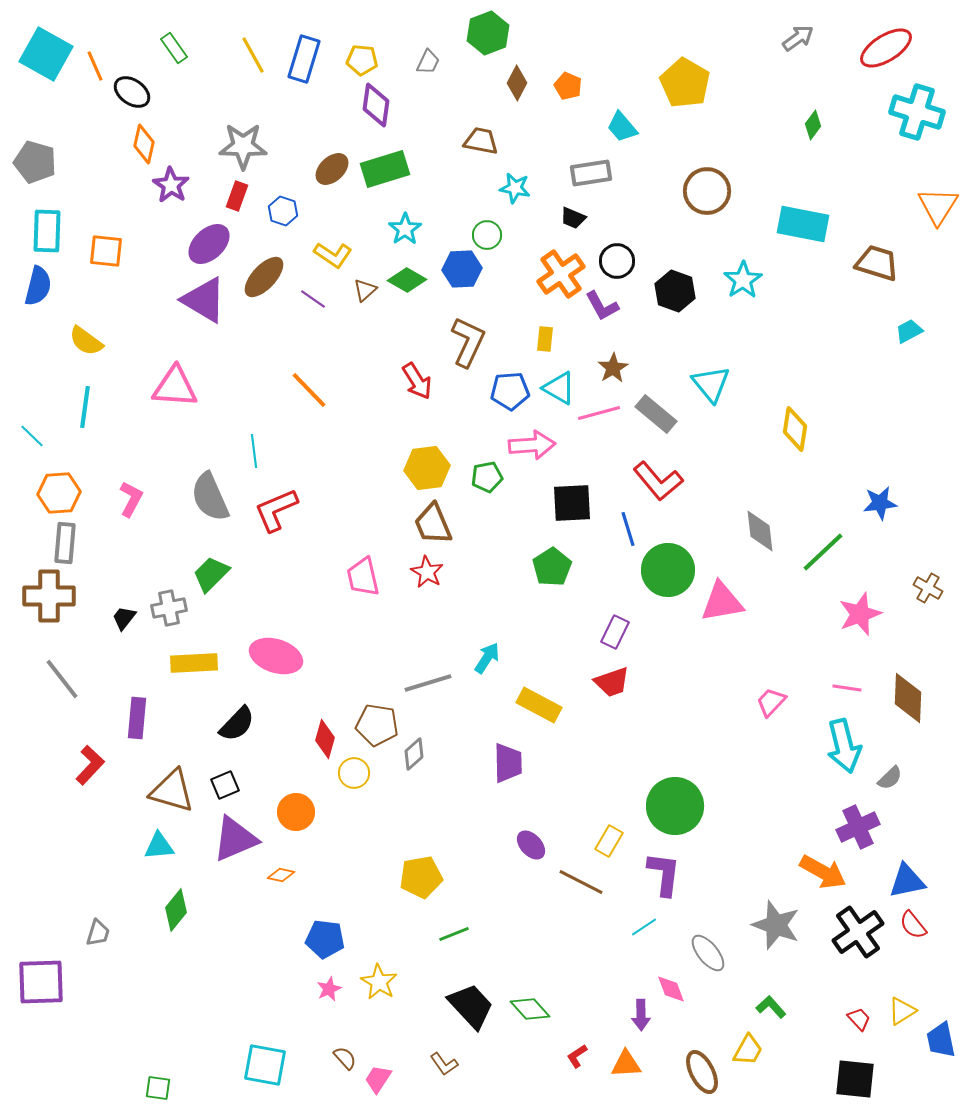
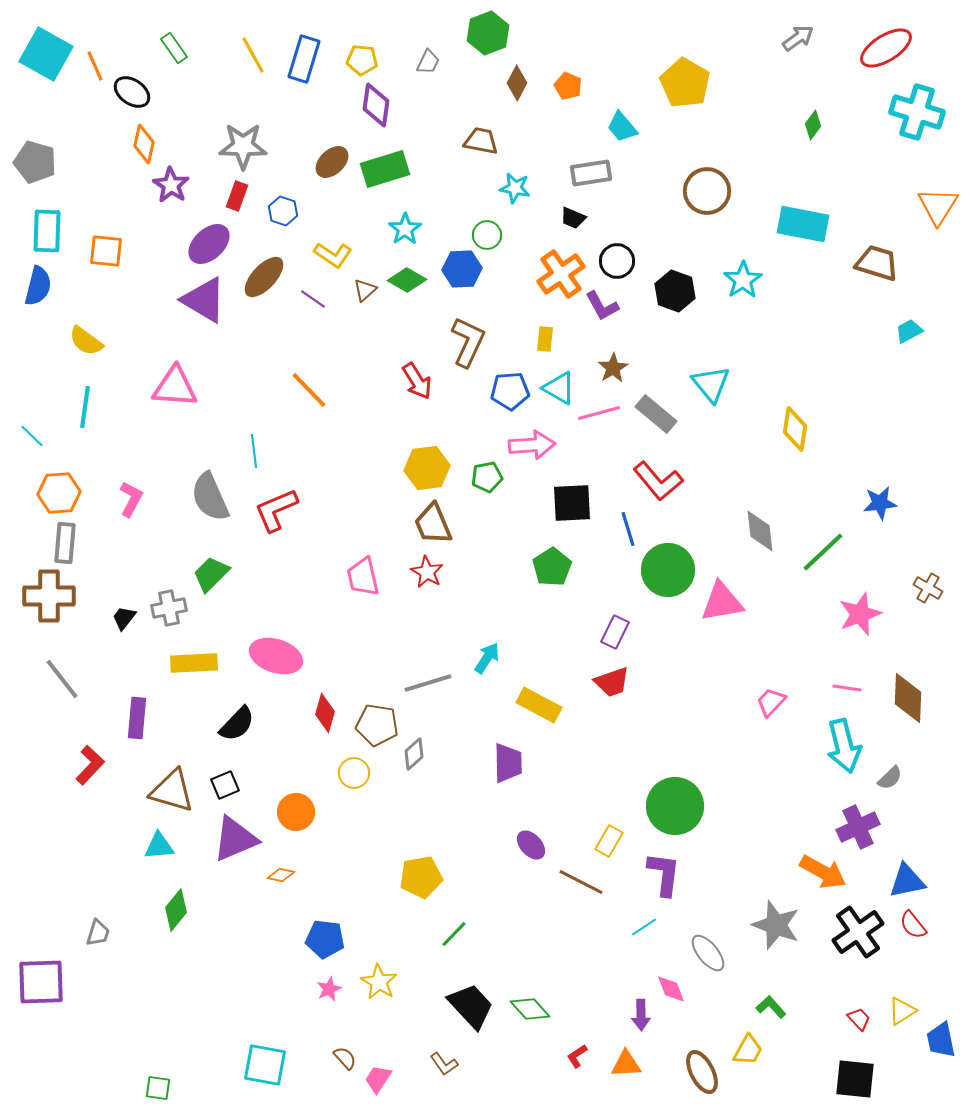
brown ellipse at (332, 169): moved 7 px up
red diamond at (325, 739): moved 26 px up
green line at (454, 934): rotated 24 degrees counterclockwise
